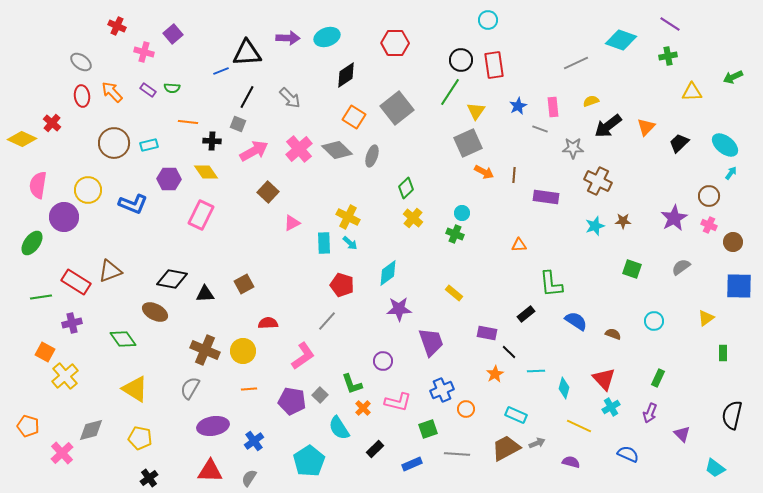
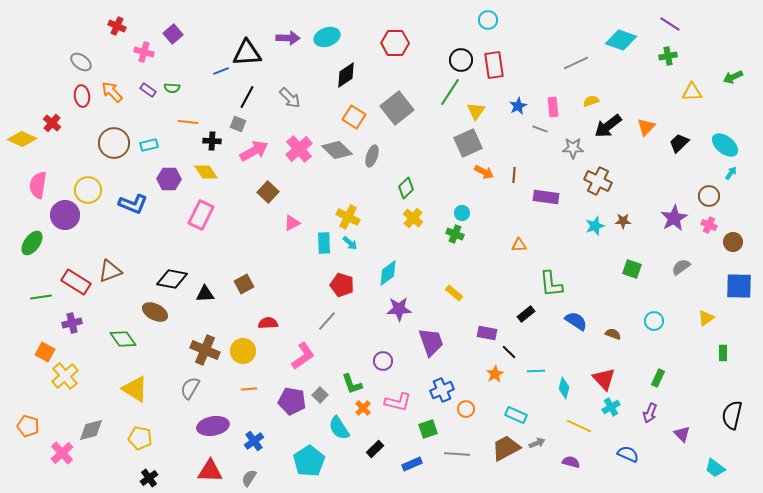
purple circle at (64, 217): moved 1 px right, 2 px up
